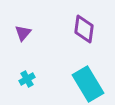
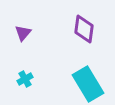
cyan cross: moved 2 px left
